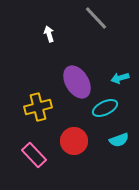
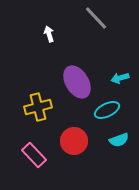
cyan ellipse: moved 2 px right, 2 px down
